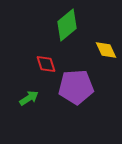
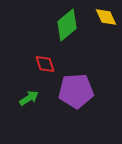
yellow diamond: moved 33 px up
red diamond: moved 1 px left
purple pentagon: moved 4 px down
